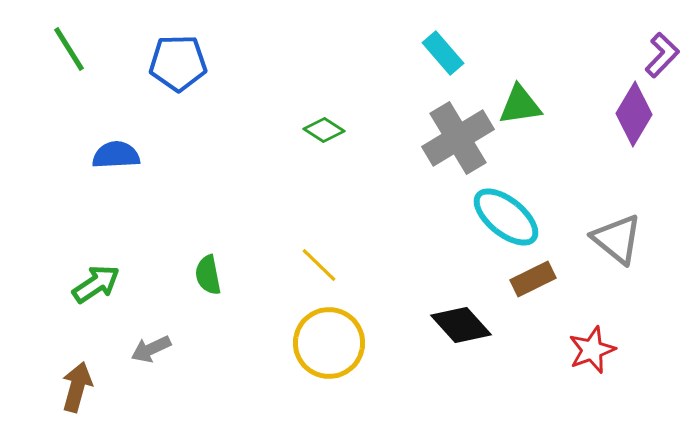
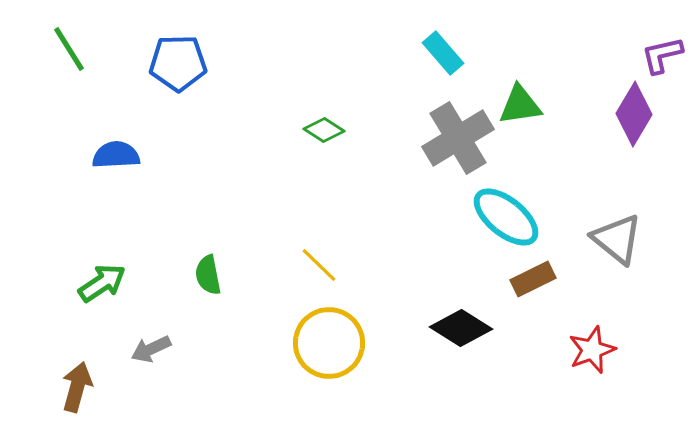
purple L-shape: rotated 147 degrees counterclockwise
green arrow: moved 6 px right, 1 px up
black diamond: moved 3 px down; rotated 16 degrees counterclockwise
